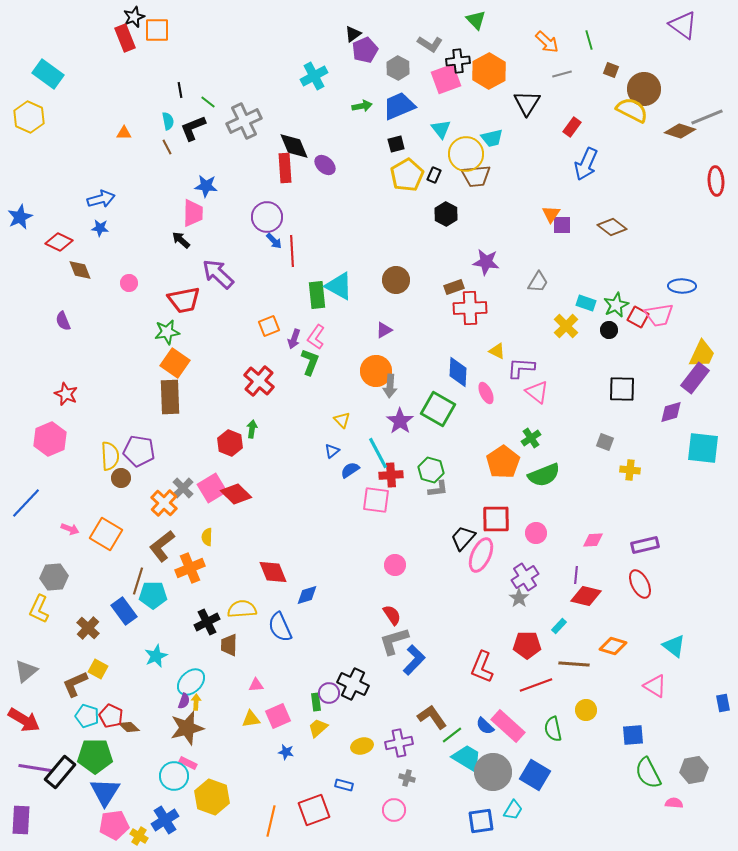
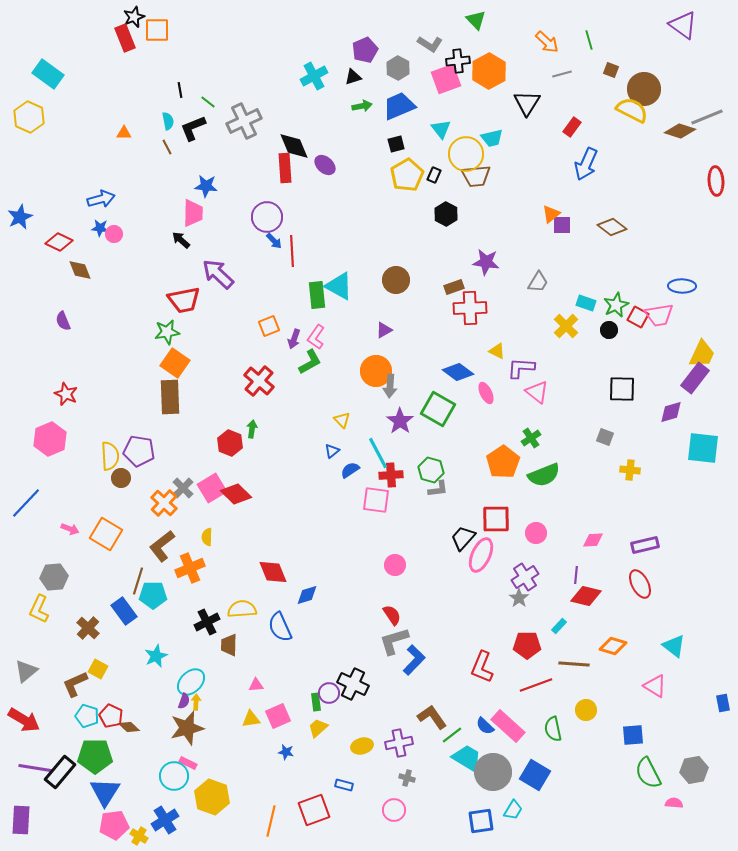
black triangle at (353, 34): moved 43 px down; rotated 18 degrees clockwise
orange triangle at (551, 214): rotated 18 degrees clockwise
pink circle at (129, 283): moved 15 px left, 49 px up
green L-shape at (310, 362): rotated 40 degrees clockwise
blue diamond at (458, 372): rotated 56 degrees counterclockwise
gray square at (605, 442): moved 5 px up
